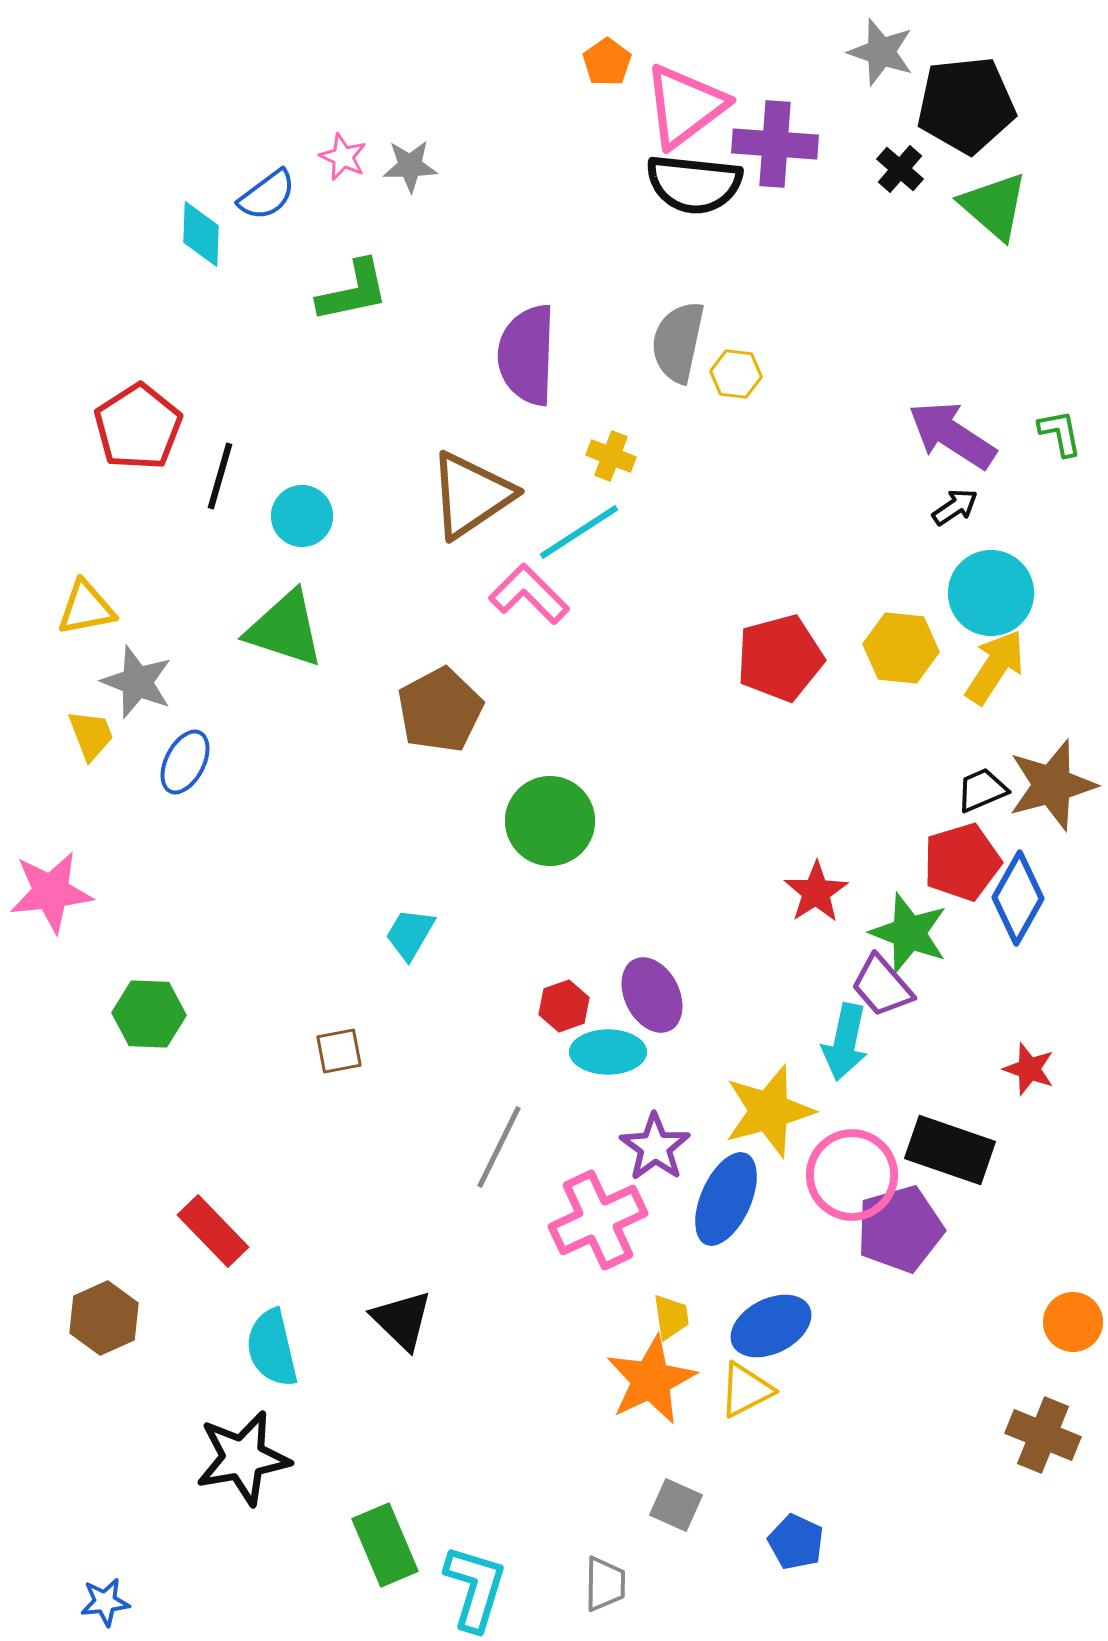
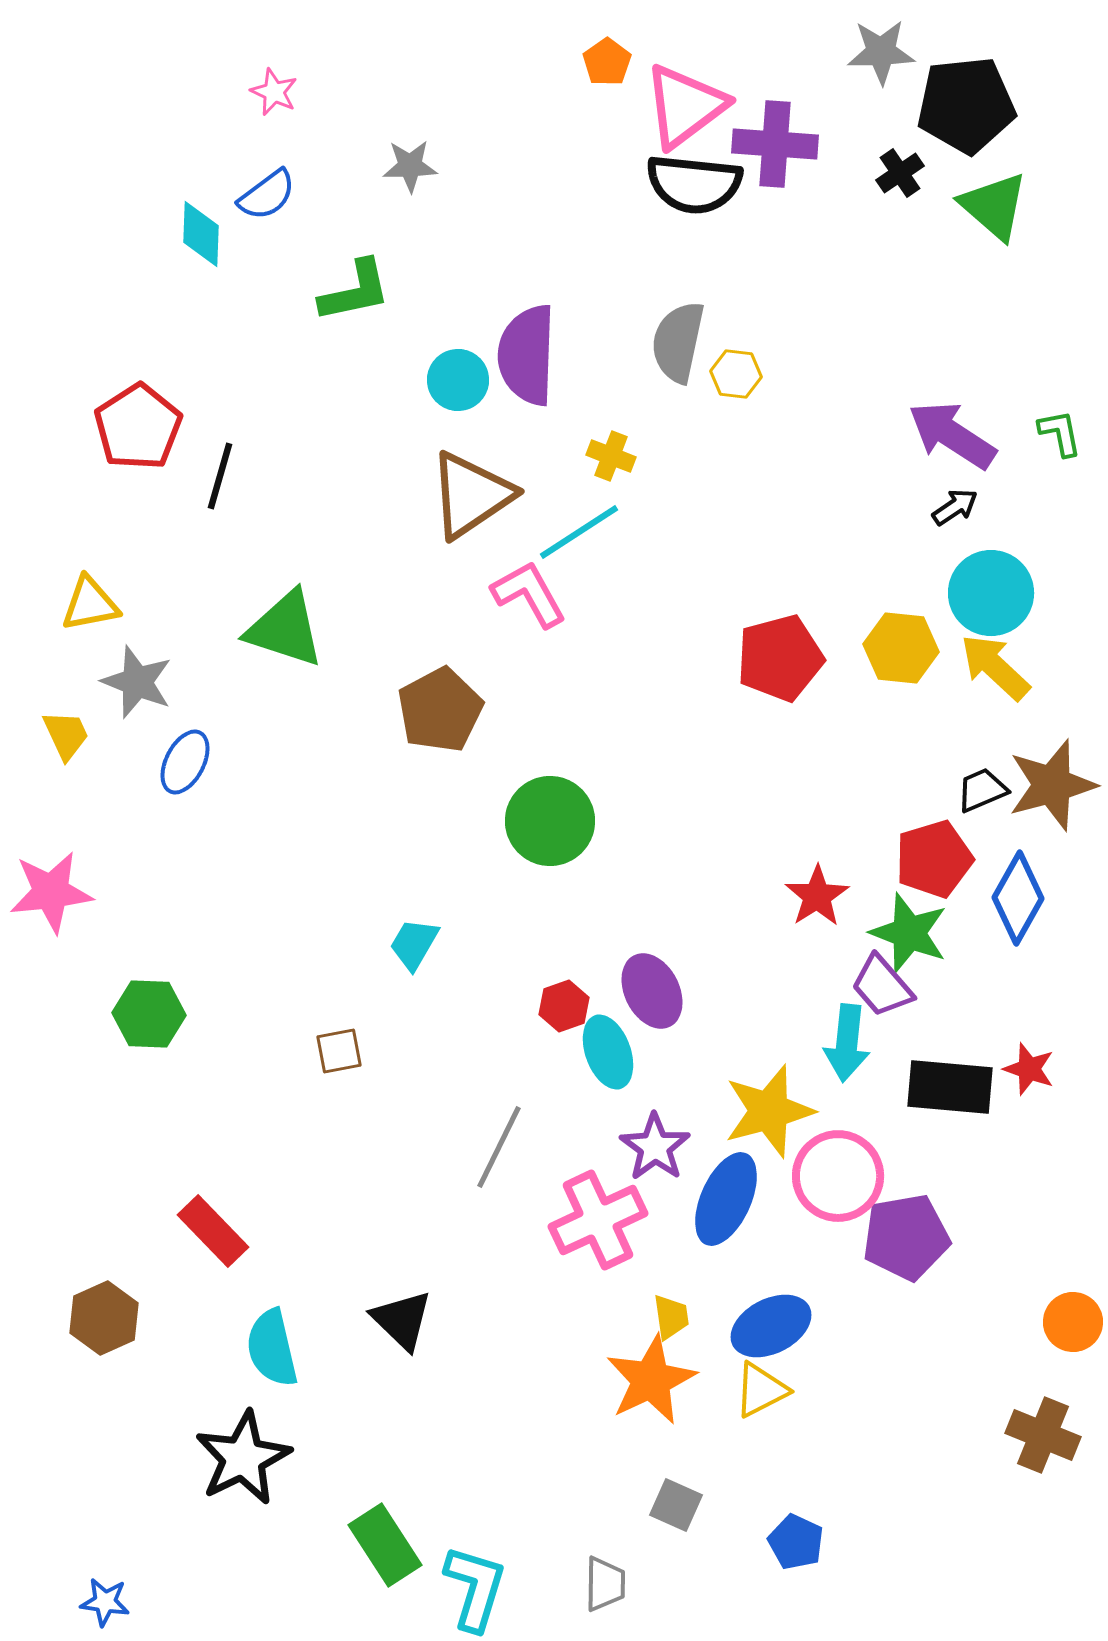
gray star at (881, 52): rotated 20 degrees counterclockwise
pink star at (343, 157): moved 69 px left, 65 px up
black cross at (900, 169): moved 4 px down; rotated 15 degrees clockwise
green L-shape at (353, 291): moved 2 px right
cyan circle at (302, 516): moved 156 px right, 136 px up
pink L-shape at (529, 594): rotated 16 degrees clockwise
yellow triangle at (86, 608): moved 4 px right, 4 px up
yellow arrow at (995, 667): rotated 80 degrees counterclockwise
yellow trapezoid at (91, 735): moved 25 px left; rotated 4 degrees counterclockwise
red pentagon at (962, 862): moved 28 px left, 3 px up
red star at (816, 892): moved 1 px right, 4 px down
cyan trapezoid at (410, 934): moved 4 px right, 10 px down
purple ellipse at (652, 995): moved 4 px up
cyan arrow at (845, 1042): moved 2 px right, 1 px down; rotated 6 degrees counterclockwise
cyan ellipse at (608, 1052): rotated 70 degrees clockwise
black rectangle at (950, 1150): moved 63 px up; rotated 14 degrees counterclockwise
pink circle at (852, 1175): moved 14 px left, 1 px down
purple pentagon at (900, 1229): moved 6 px right, 8 px down; rotated 6 degrees clockwise
yellow triangle at (746, 1390): moved 15 px right
black star at (243, 1458): rotated 16 degrees counterclockwise
green rectangle at (385, 1545): rotated 10 degrees counterclockwise
blue star at (105, 1602): rotated 15 degrees clockwise
